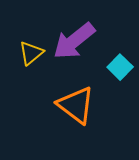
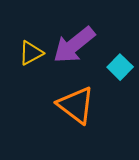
purple arrow: moved 4 px down
yellow triangle: rotated 12 degrees clockwise
